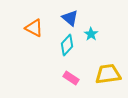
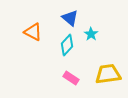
orange triangle: moved 1 px left, 4 px down
